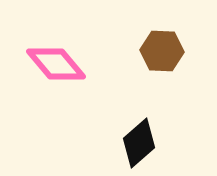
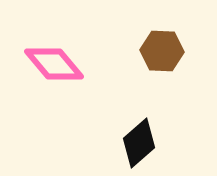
pink diamond: moved 2 px left
